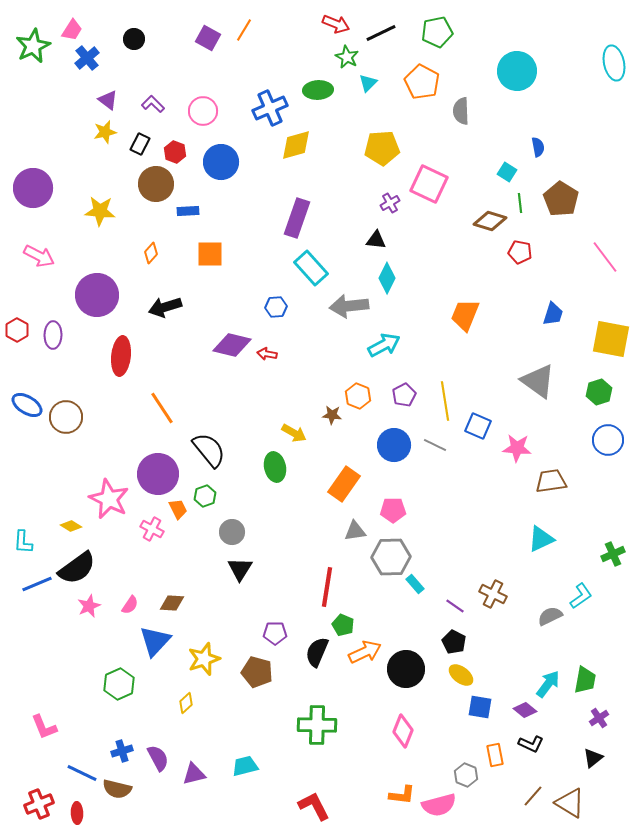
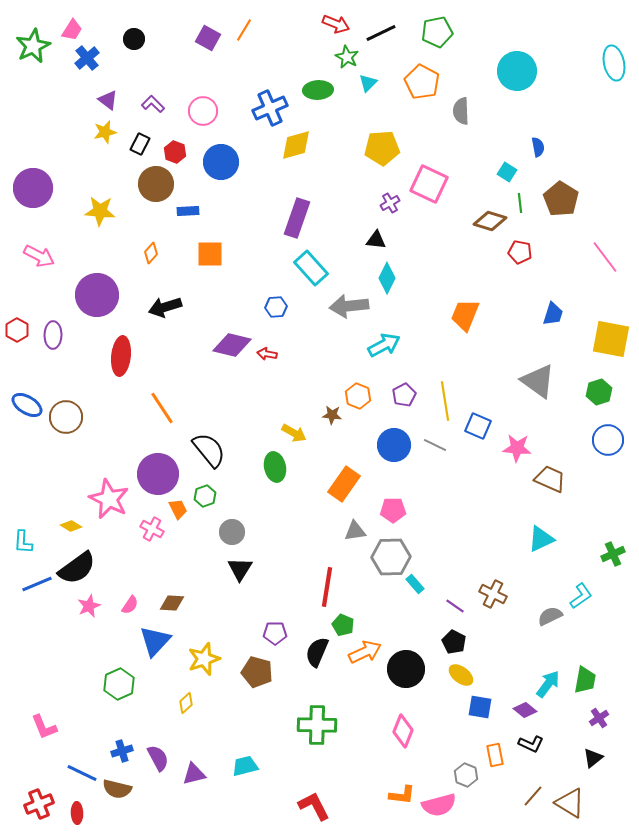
brown trapezoid at (551, 481): moved 1 px left, 2 px up; rotated 32 degrees clockwise
